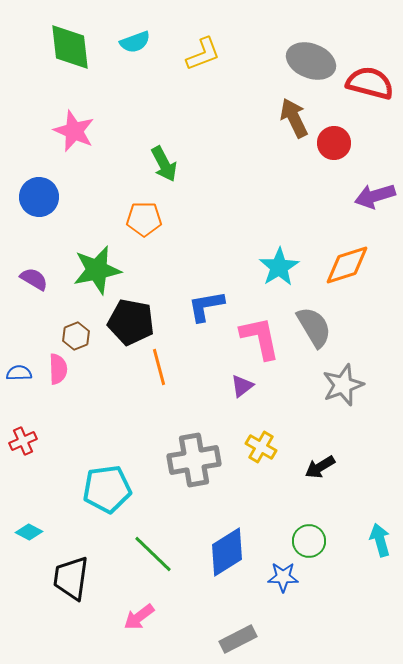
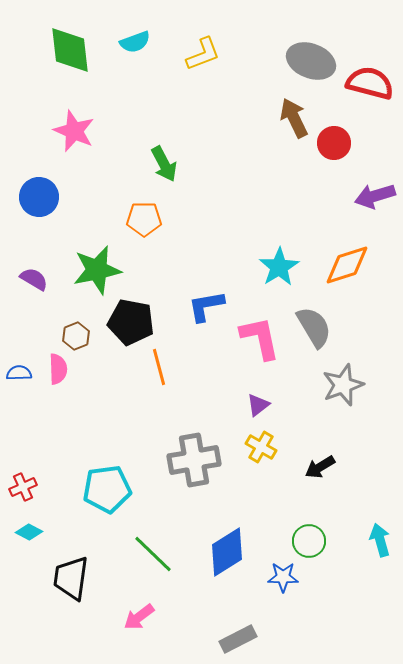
green diamond: moved 3 px down
purple triangle: moved 16 px right, 19 px down
red cross: moved 46 px down
